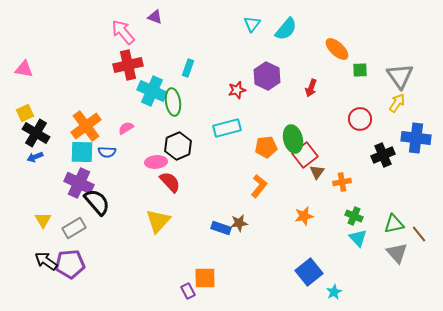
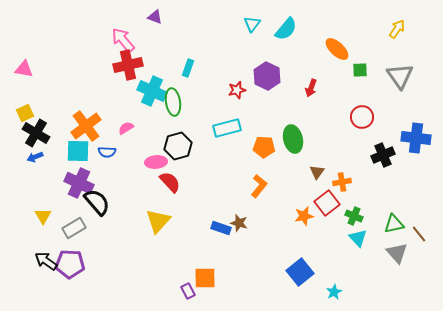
pink arrow at (123, 32): moved 8 px down
yellow arrow at (397, 103): moved 74 px up
red circle at (360, 119): moved 2 px right, 2 px up
black hexagon at (178, 146): rotated 8 degrees clockwise
orange pentagon at (266, 147): moved 2 px left; rotated 10 degrees clockwise
cyan square at (82, 152): moved 4 px left, 1 px up
red square at (305, 155): moved 22 px right, 48 px down
yellow triangle at (43, 220): moved 4 px up
brown star at (239, 223): rotated 24 degrees clockwise
purple pentagon at (70, 264): rotated 8 degrees clockwise
blue square at (309, 272): moved 9 px left
